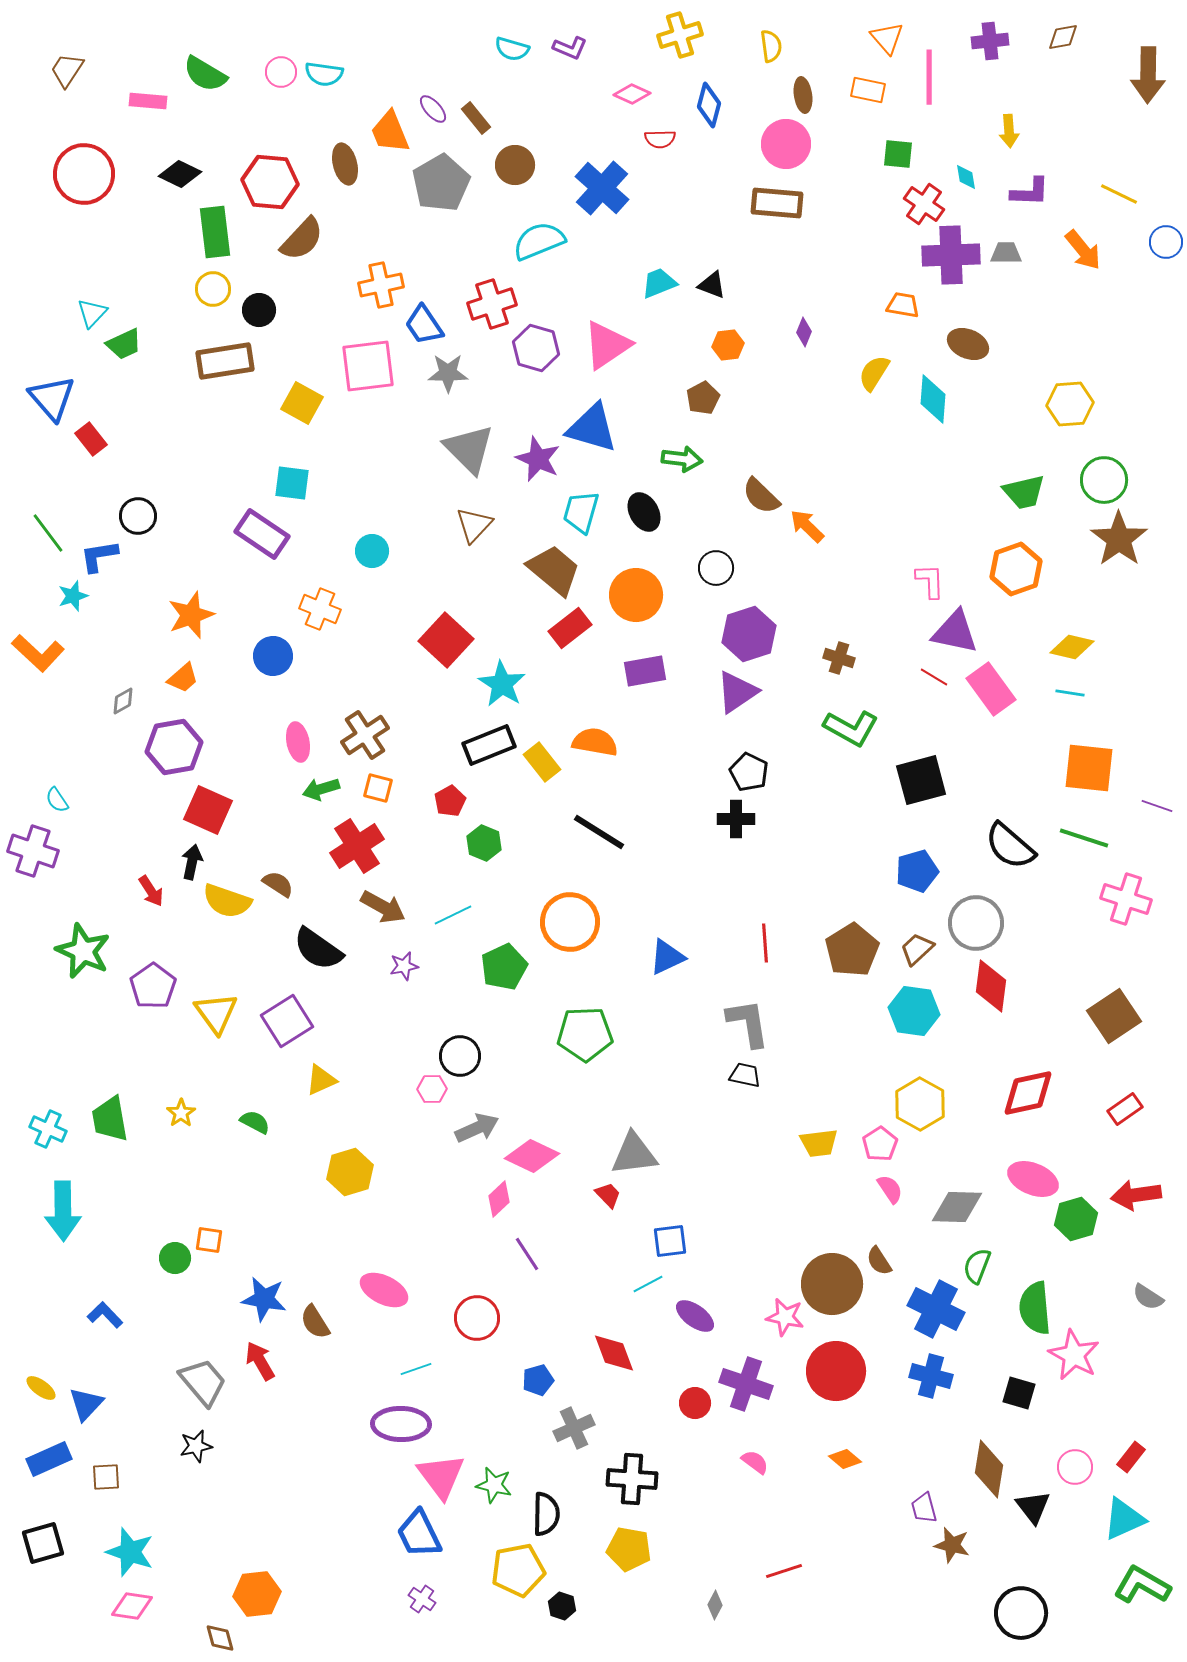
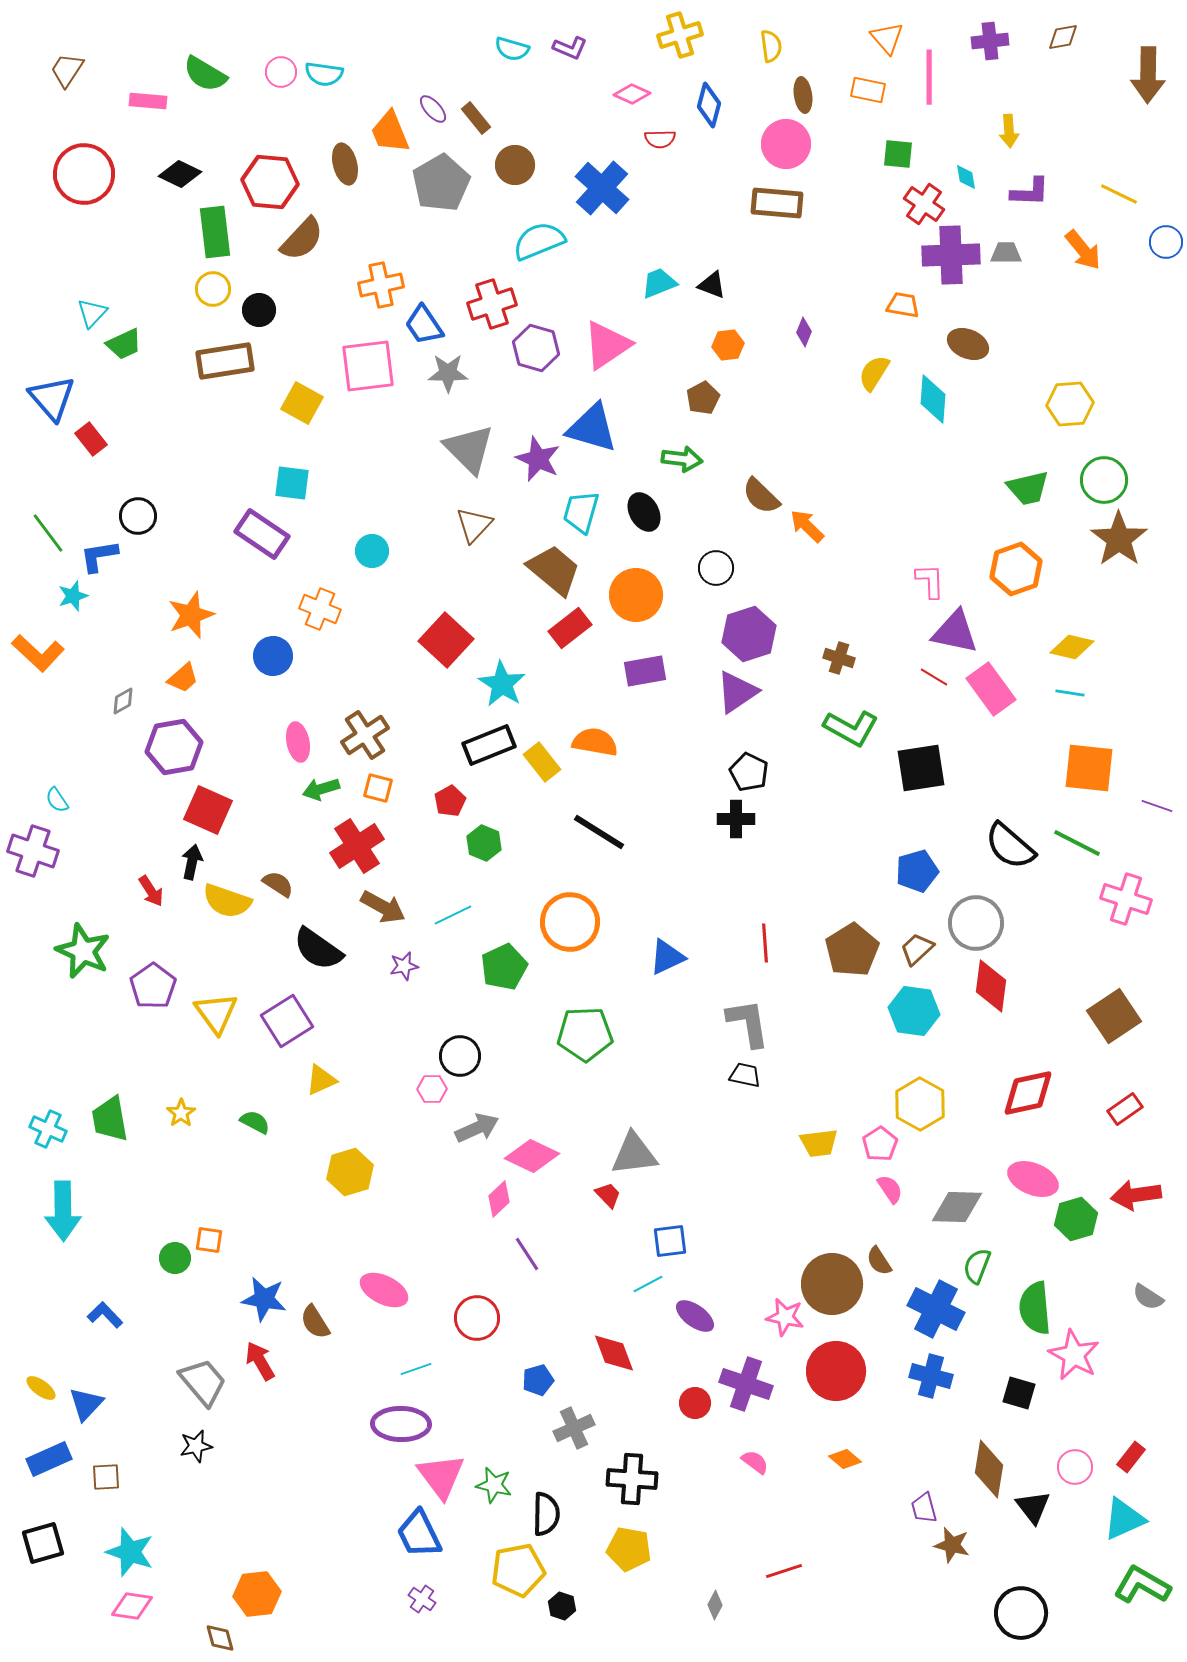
green trapezoid at (1024, 492): moved 4 px right, 4 px up
black square at (921, 780): moved 12 px up; rotated 6 degrees clockwise
green line at (1084, 838): moved 7 px left, 5 px down; rotated 9 degrees clockwise
